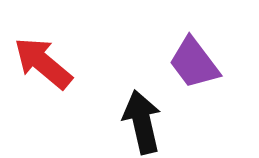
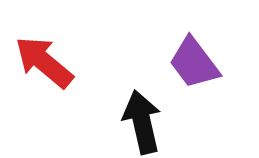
red arrow: moved 1 px right, 1 px up
